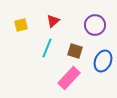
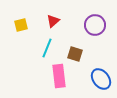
brown square: moved 3 px down
blue ellipse: moved 2 px left, 18 px down; rotated 60 degrees counterclockwise
pink rectangle: moved 10 px left, 2 px up; rotated 50 degrees counterclockwise
